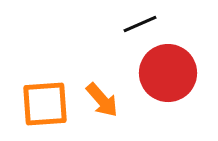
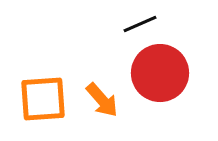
red circle: moved 8 px left
orange square: moved 2 px left, 5 px up
